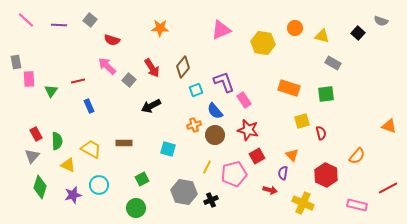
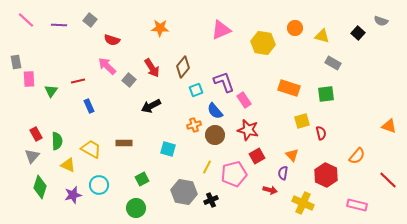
red line at (388, 188): moved 8 px up; rotated 72 degrees clockwise
